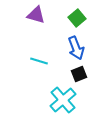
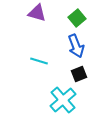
purple triangle: moved 1 px right, 2 px up
blue arrow: moved 2 px up
